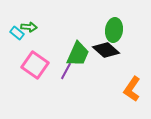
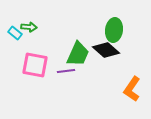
cyan rectangle: moved 2 px left
pink square: rotated 24 degrees counterclockwise
purple line: rotated 54 degrees clockwise
